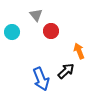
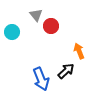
red circle: moved 5 px up
